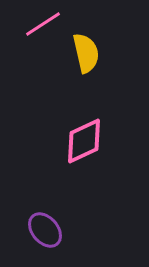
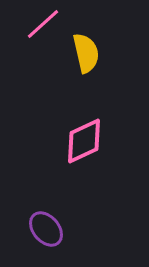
pink line: rotated 9 degrees counterclockwise
purple ellipse: moved 1 px right, 1 px up
